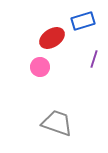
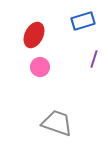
red ellipse: moved 18 px left, 3 px up; rotated 30 degrees counterclockwise
